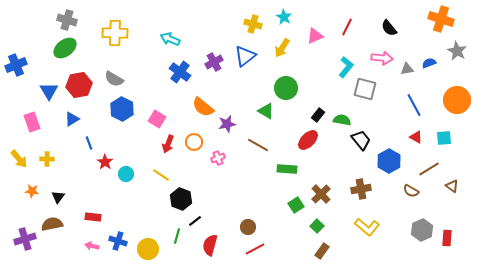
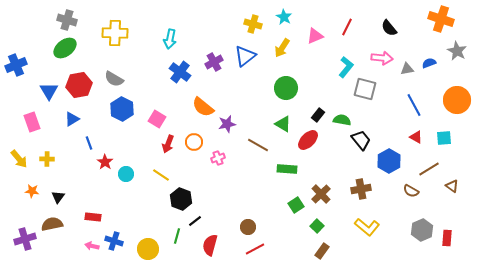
cyan arrow at (170, 39): rotated 102 degrees counterclockwise
green triangle at (266, 111): moved 17 px right, 13 px down
blue cross at (118, 241): moved 4 px left
